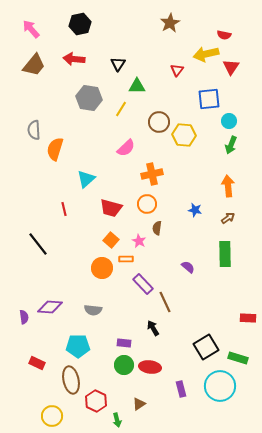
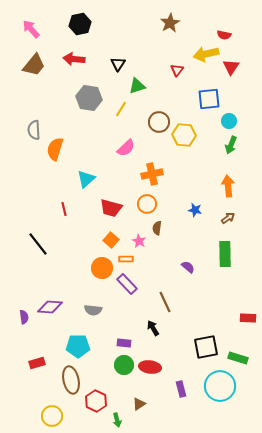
green triangle at (137, 86): rotated 18 degrees counterclockwise
purple rectangle at (143, 284): moved 16 px left
black square at (206, 347): rotated 20 degrees clockwise
red rectangle at (37, 363): rotated 42 degrees counterclockwise
